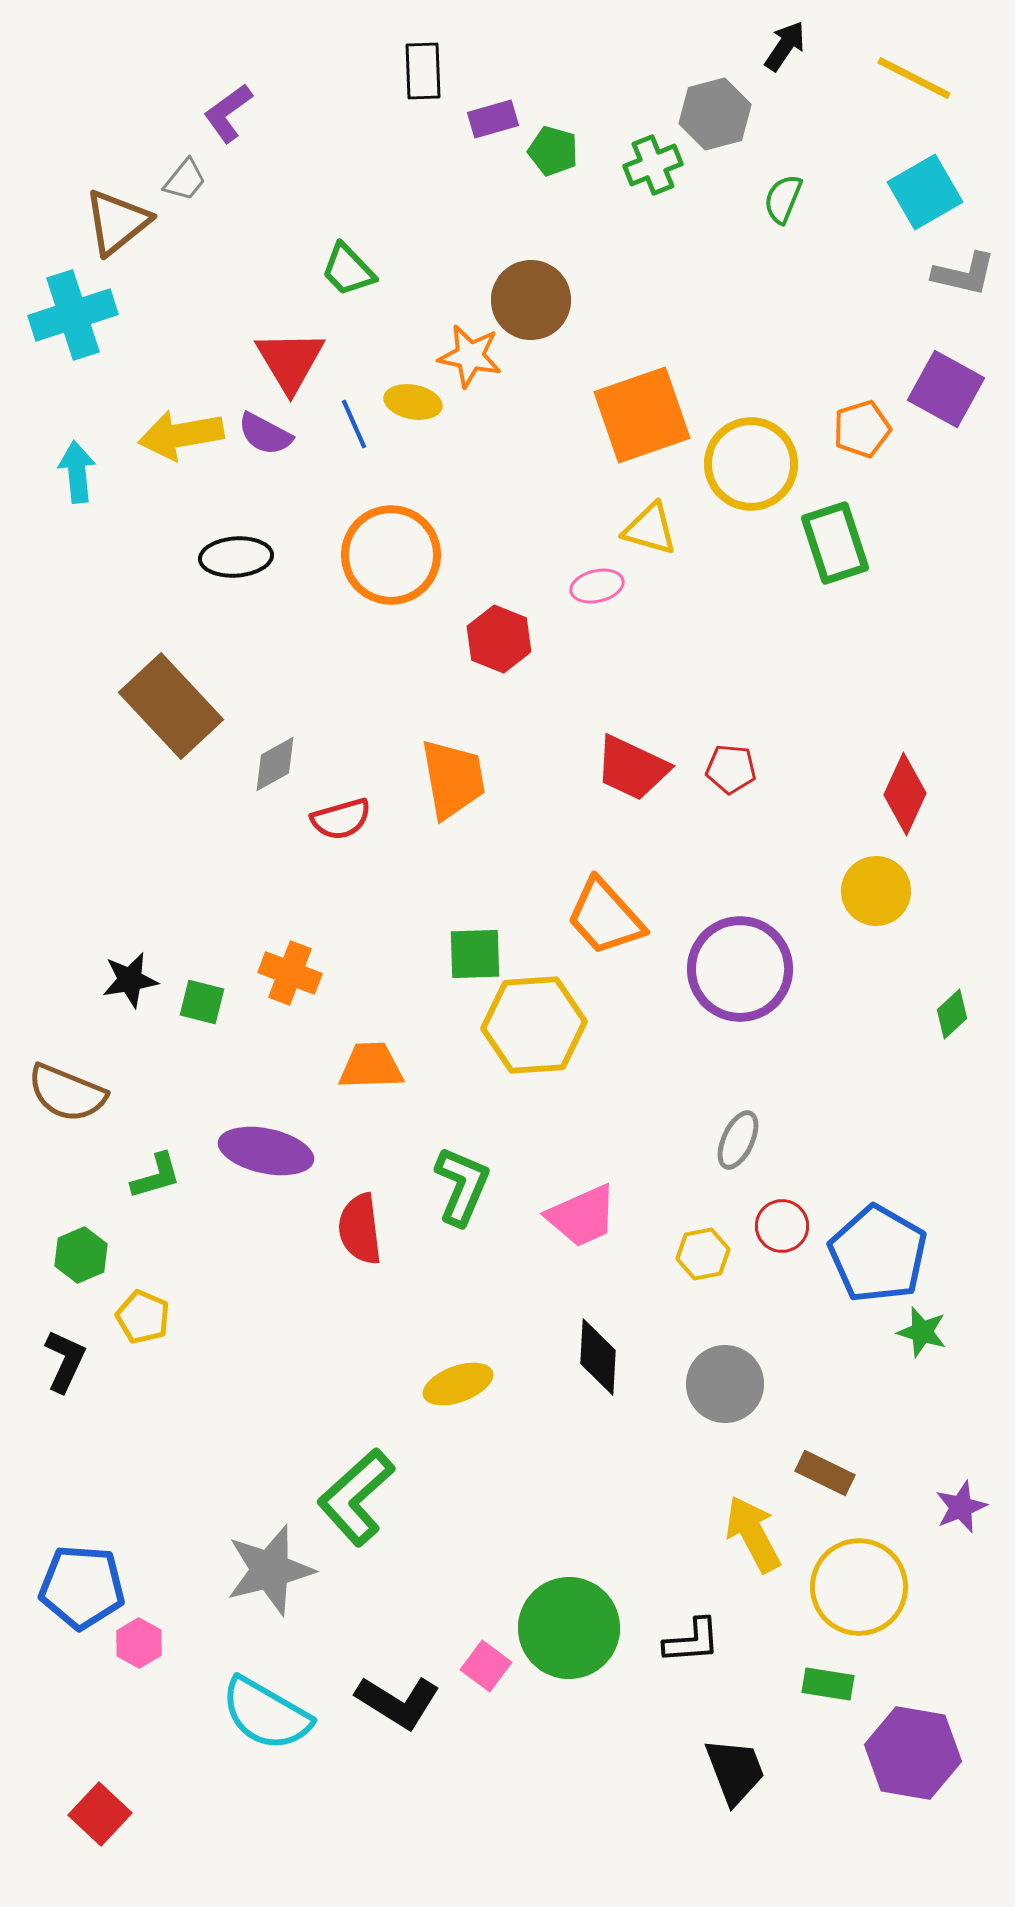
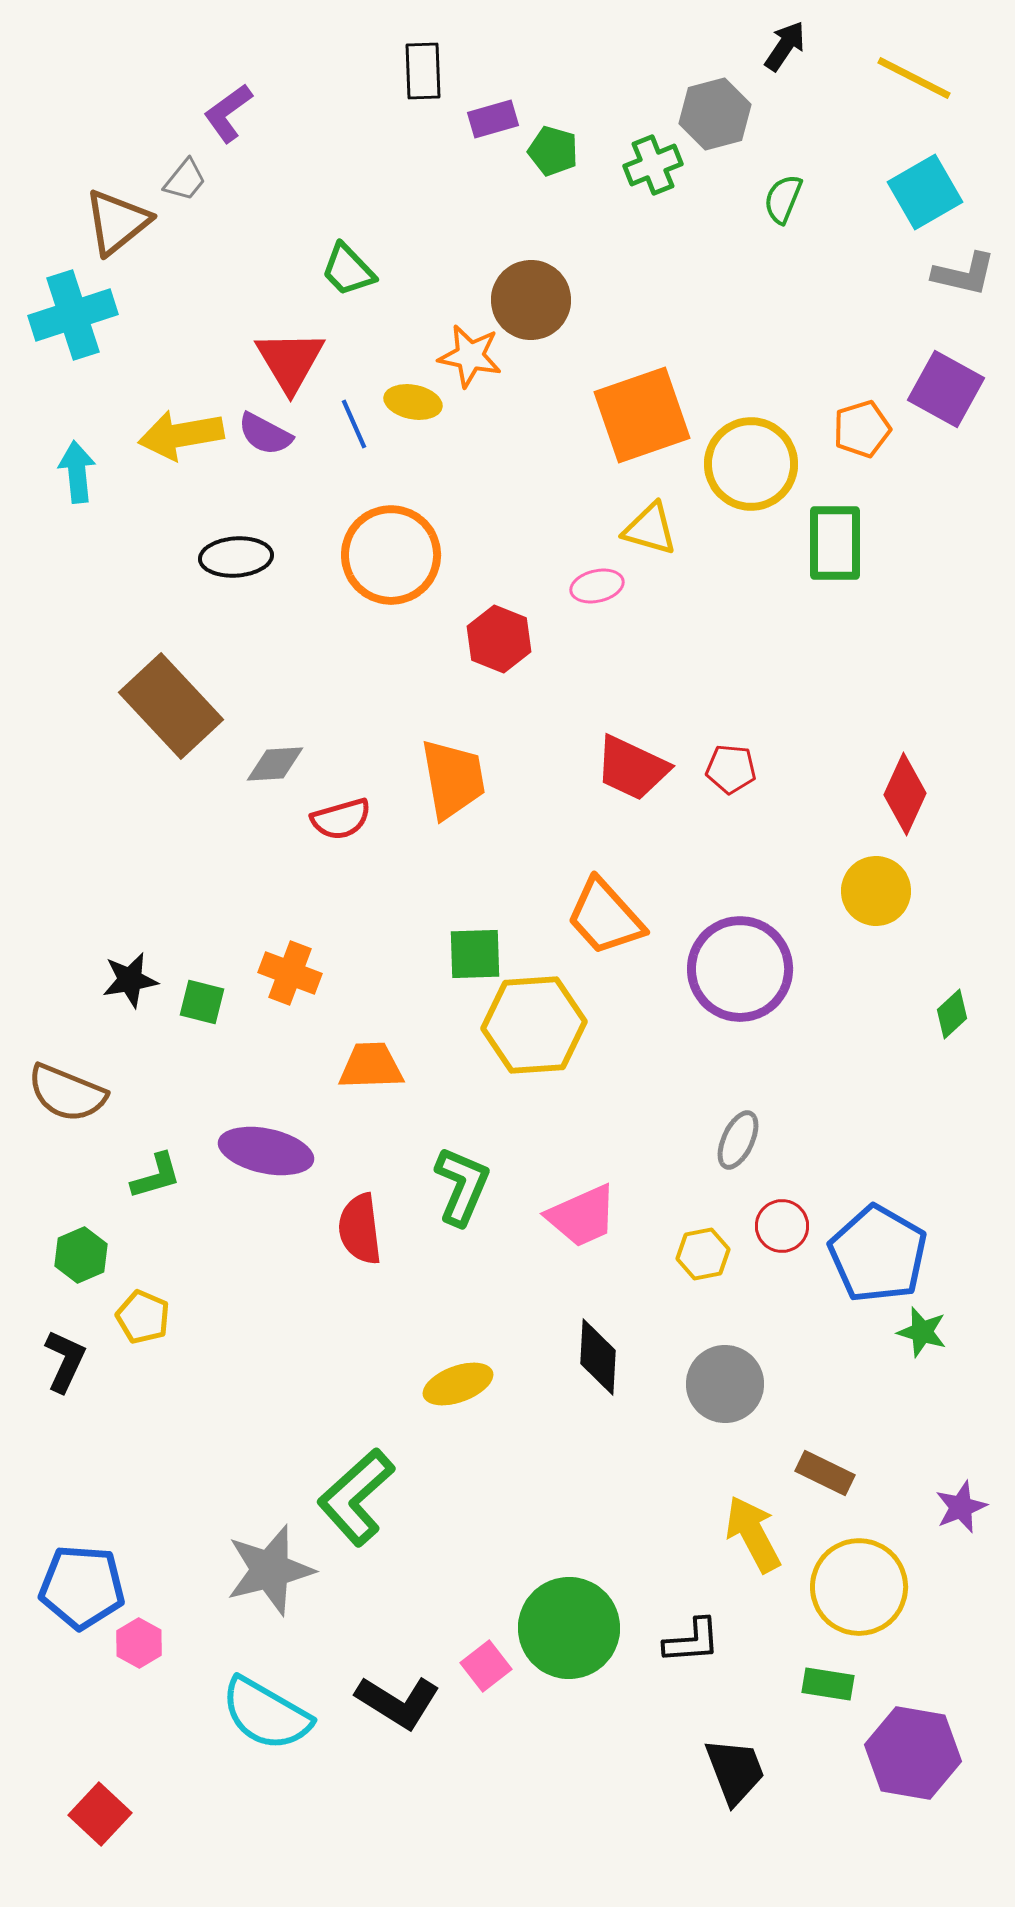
green rectangle at (835, 543): rotated 18 degrees clockwise
gray diamond at (275, 764): rotated 26 degrees clockwise
pink square at (486, 1666): rotated 15 degrees clockwise
